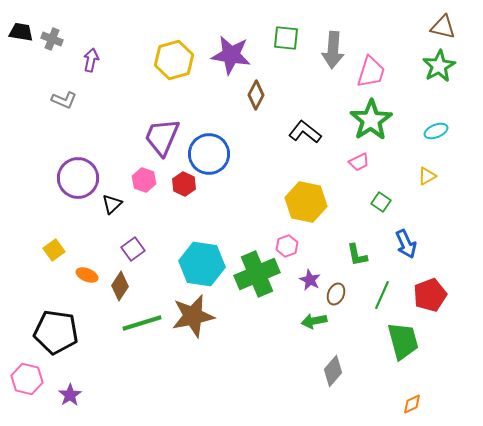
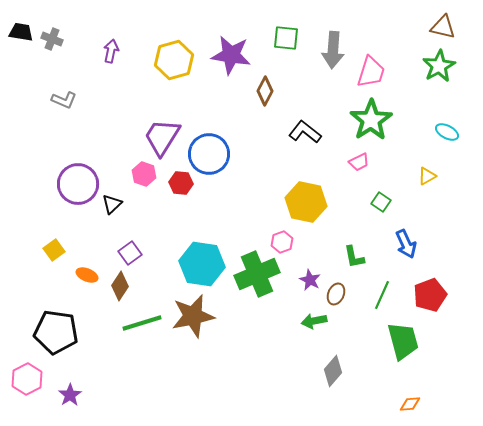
purple arrow at (91, 60): moved 20 px right, 9 px up
brown diamond at (256, 95): moved 9 px right, 4 px up
cyan ellipse at (436, 131): moved 11 px right, 1 px down; rotated 50 degrees clockwise
purple trapezoid at (162, 137): rotated 9 degrees clockwise
purple circle at (78, 178): moved 6 px down
pink hexagon at (144, 180): moved 6 px up
red hexagon at (184, 184): moved 3 px left, 1 px up; rotated 20 degrees counterclockwise
pink hexagon at (287, 246): moved 5 px left, 4 px up
purple square at (133, 249): moved 3 px left, 4 px down
green L-shape at (357, 255): moved 3 px left, 2 px down
pink hexagon at (27, 379): rotated 20 degrees clockwise
orange diamond at (412, 404): moved 2 px left; rotated 20 degrees clockwise
